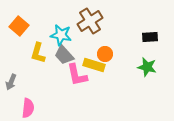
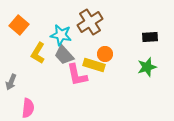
brown cross: moved 1 px down
orange square: moved 1 px up
yellow L-shape: rotated 15 degrees clockwise
green star: rotated 30 degrees counterclockwise
